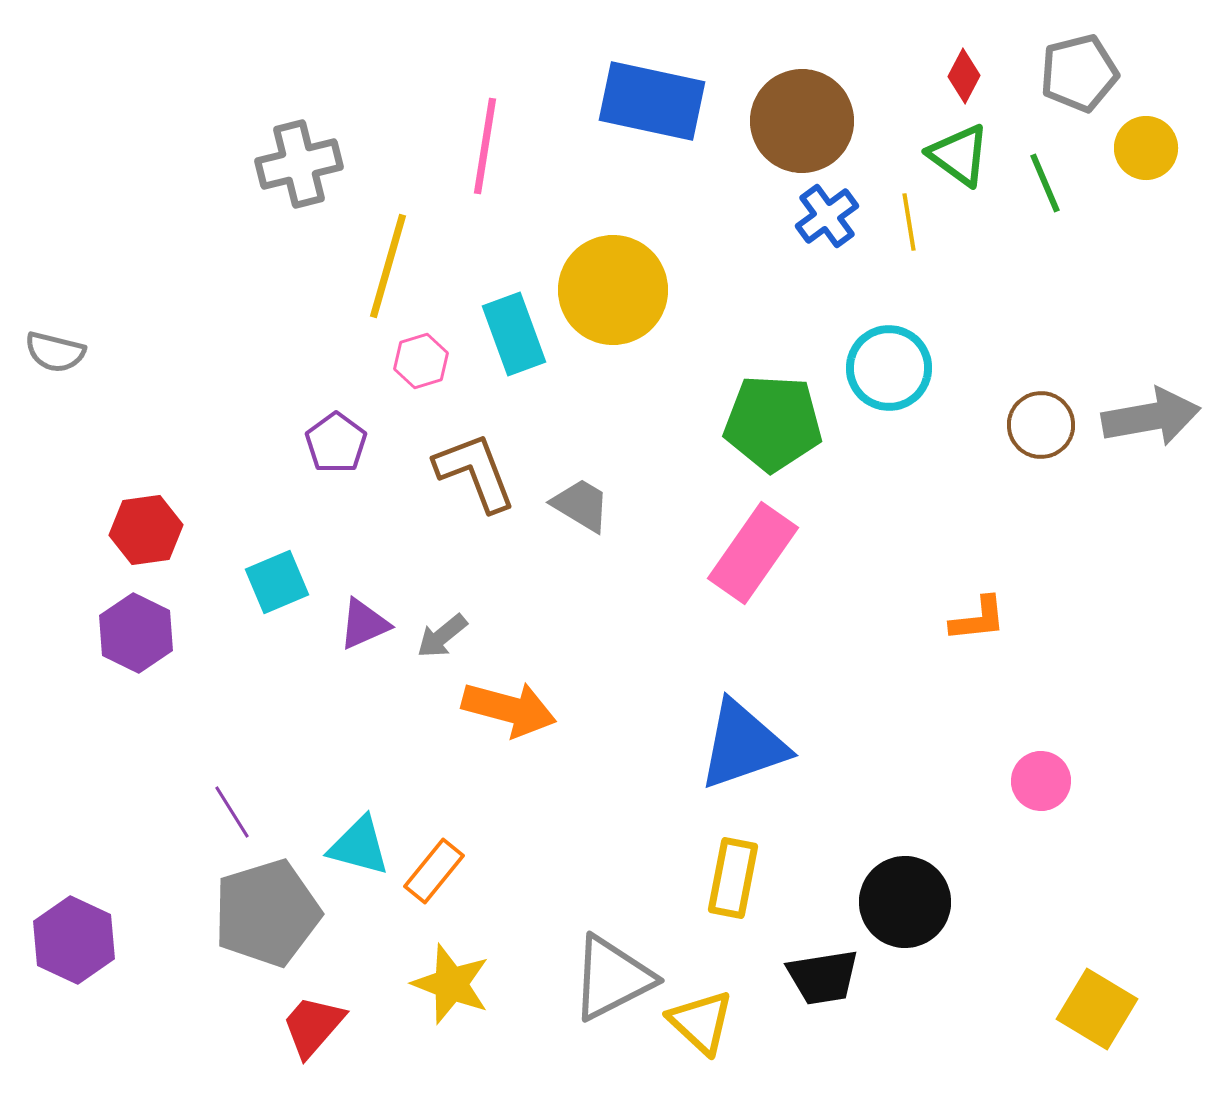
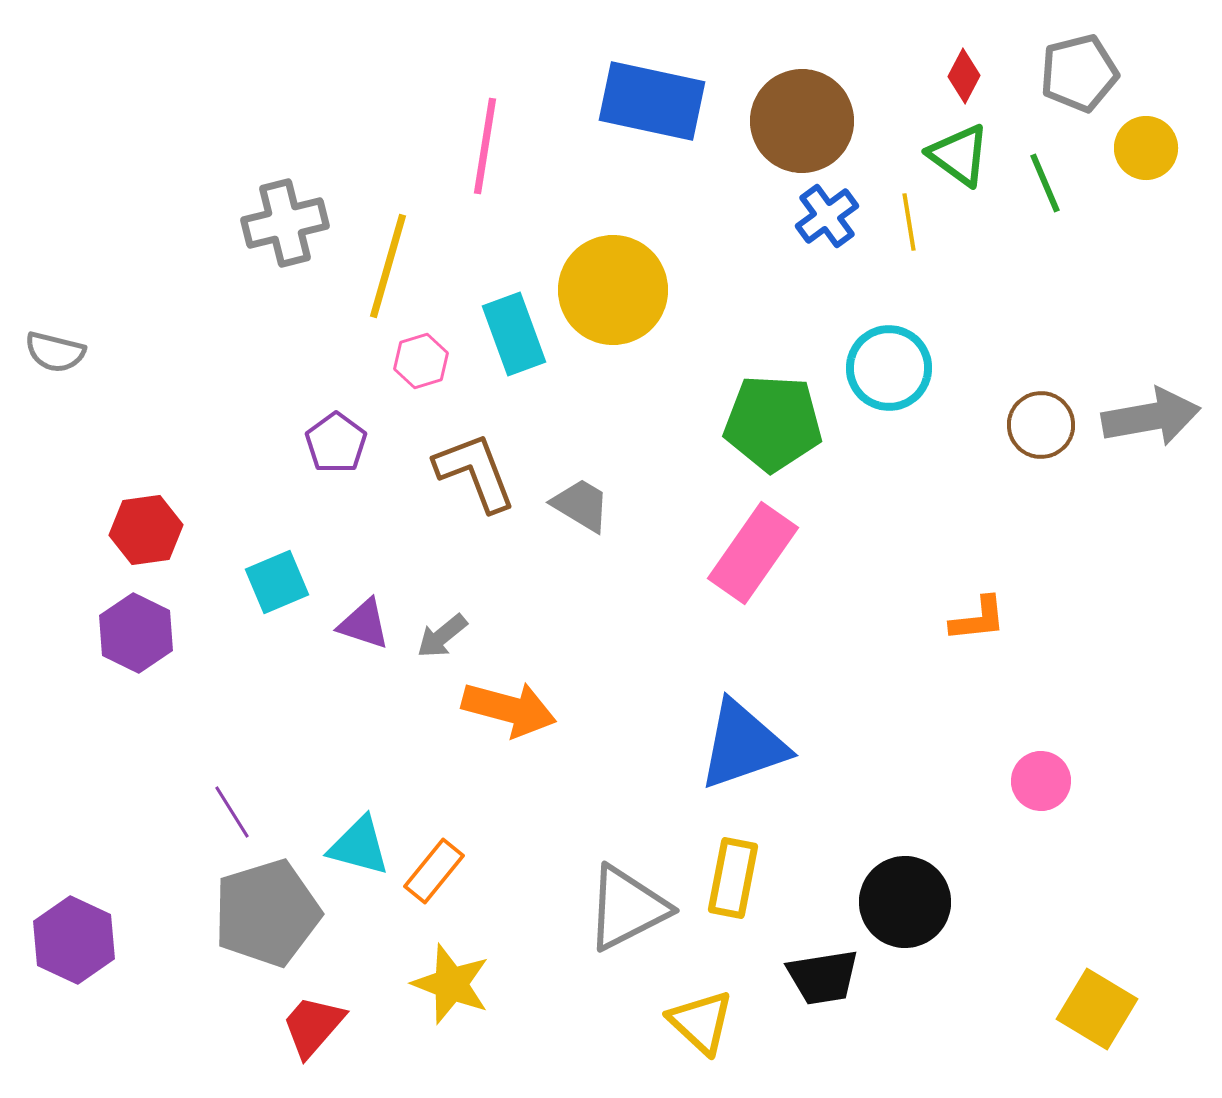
gray cross at (299, 164): moved 14 px left, 59 px down
purple triangle at (364, 624): rotated 42 degrees clockwise
gray triangle at (612, 978): moved 15 px right, 70 px up
